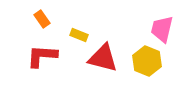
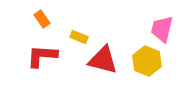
yellow rectangle: moved 2 px down
red triangle: moved 2 px down
